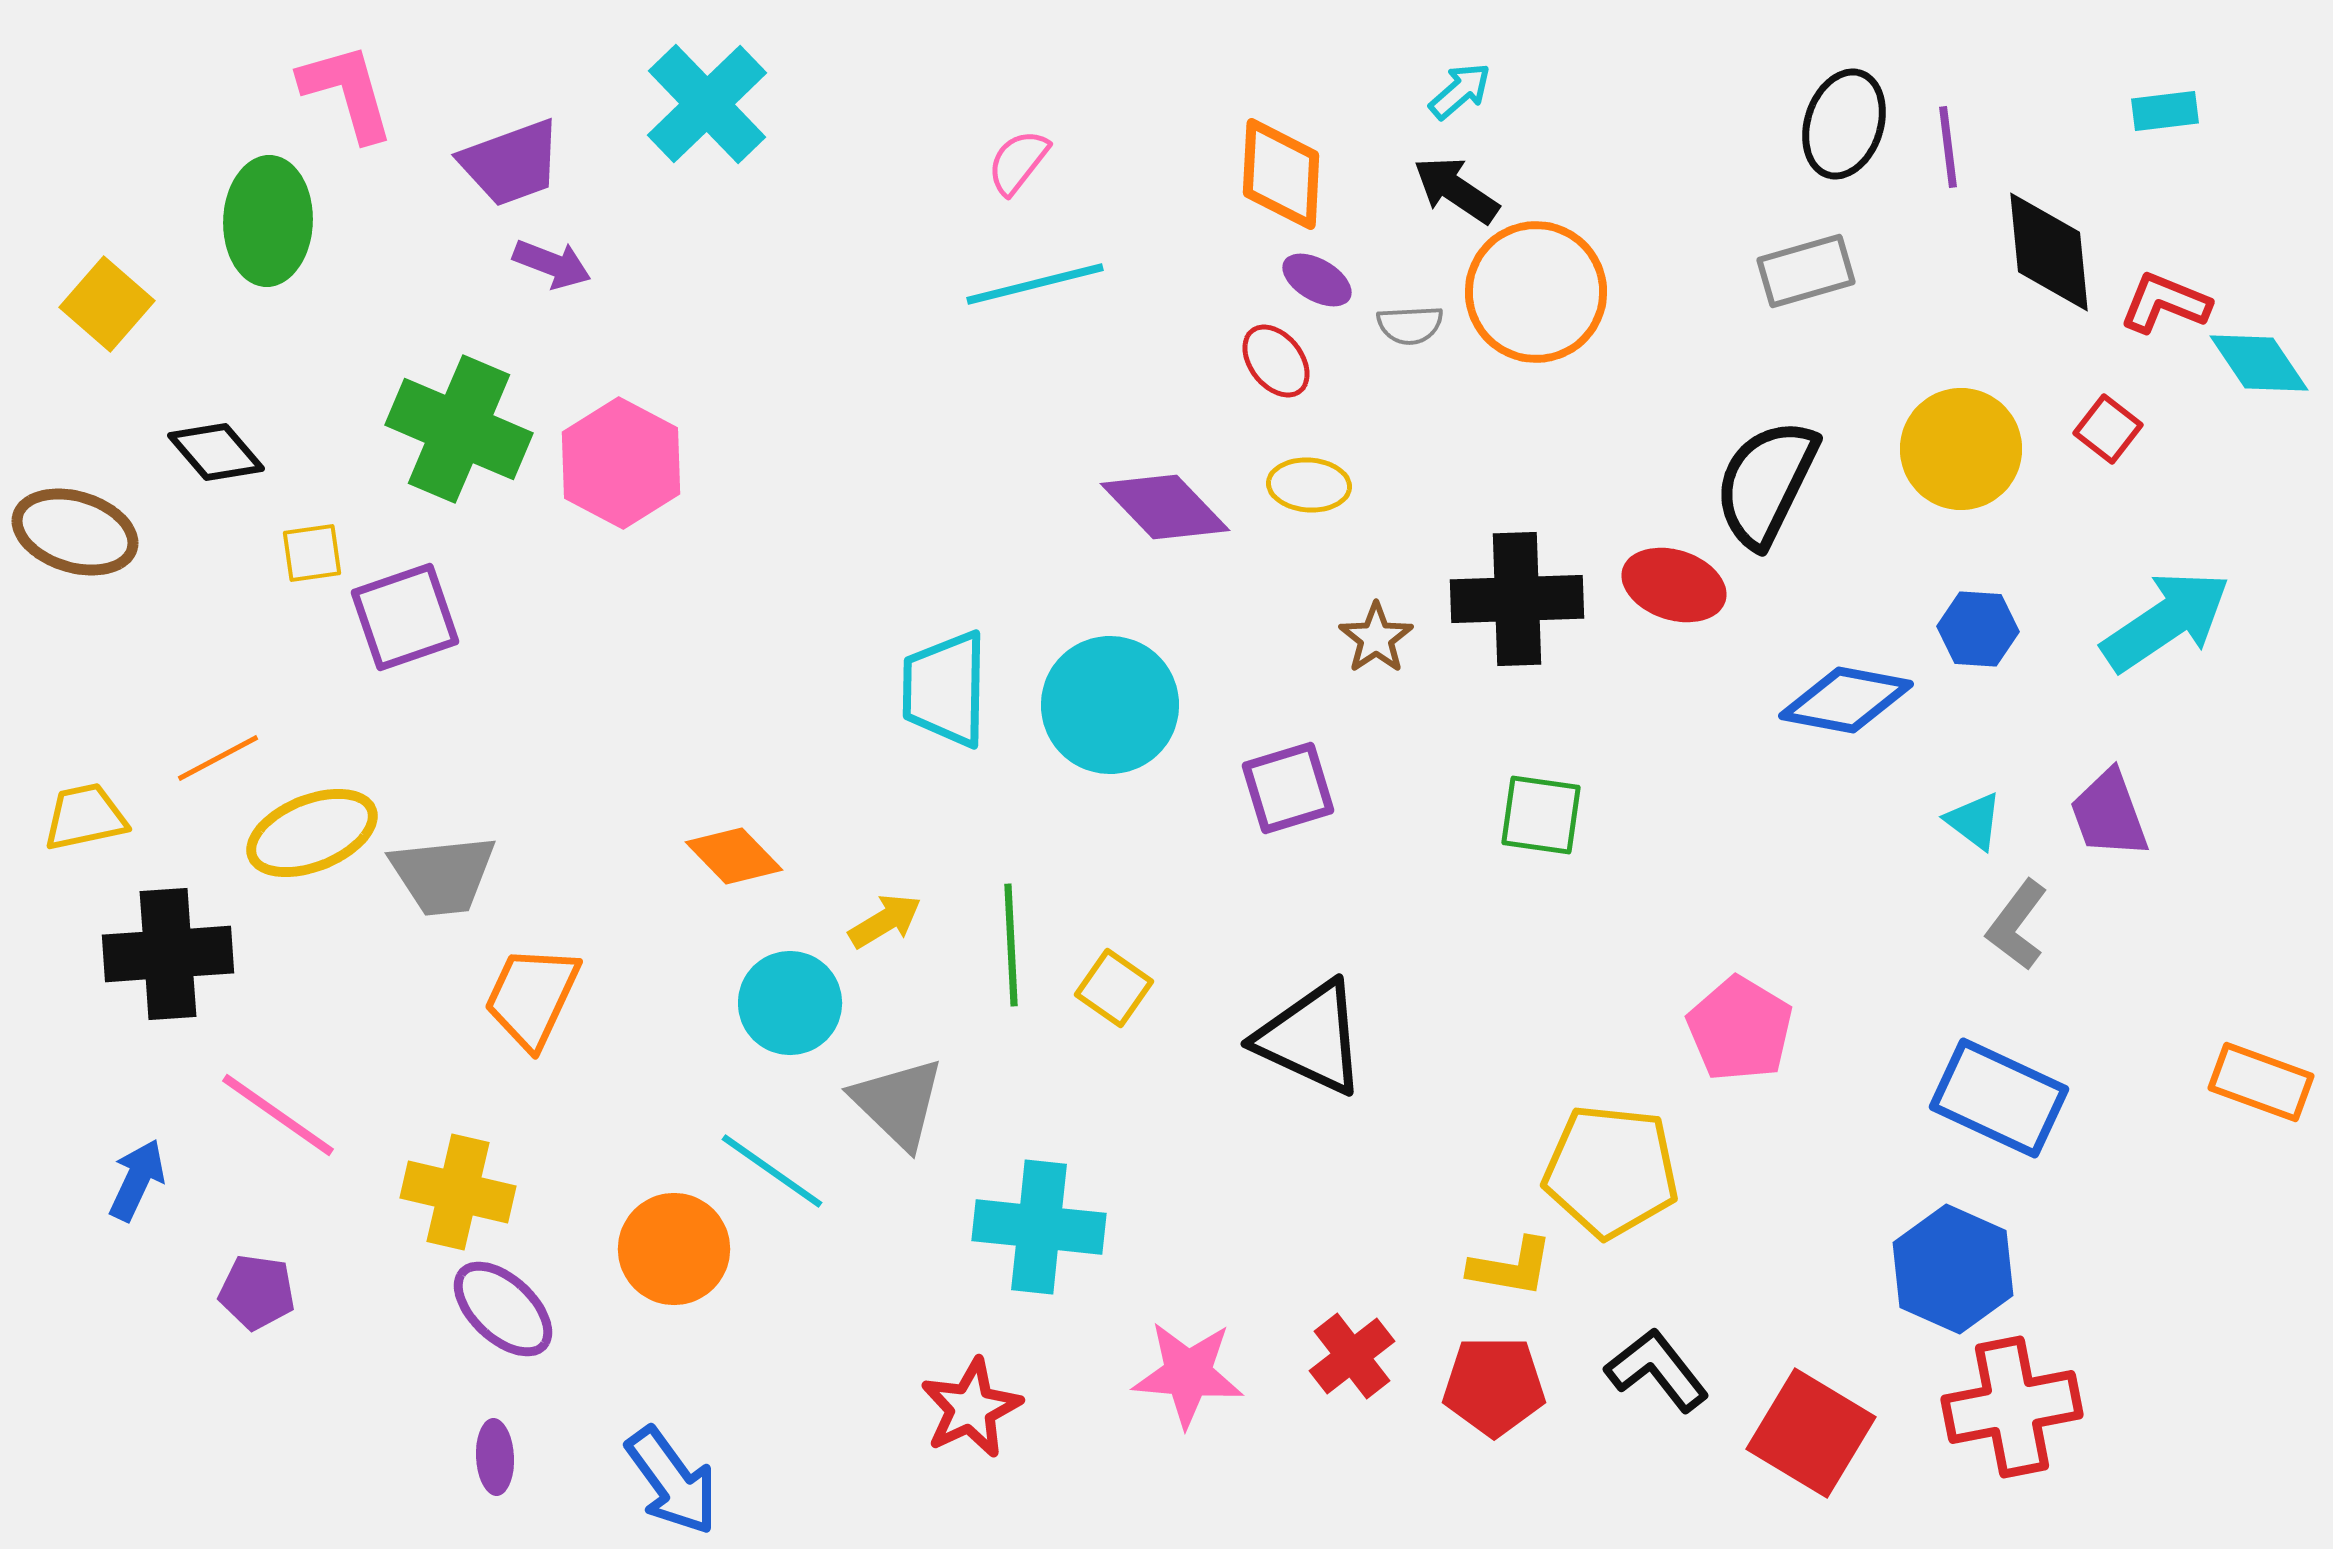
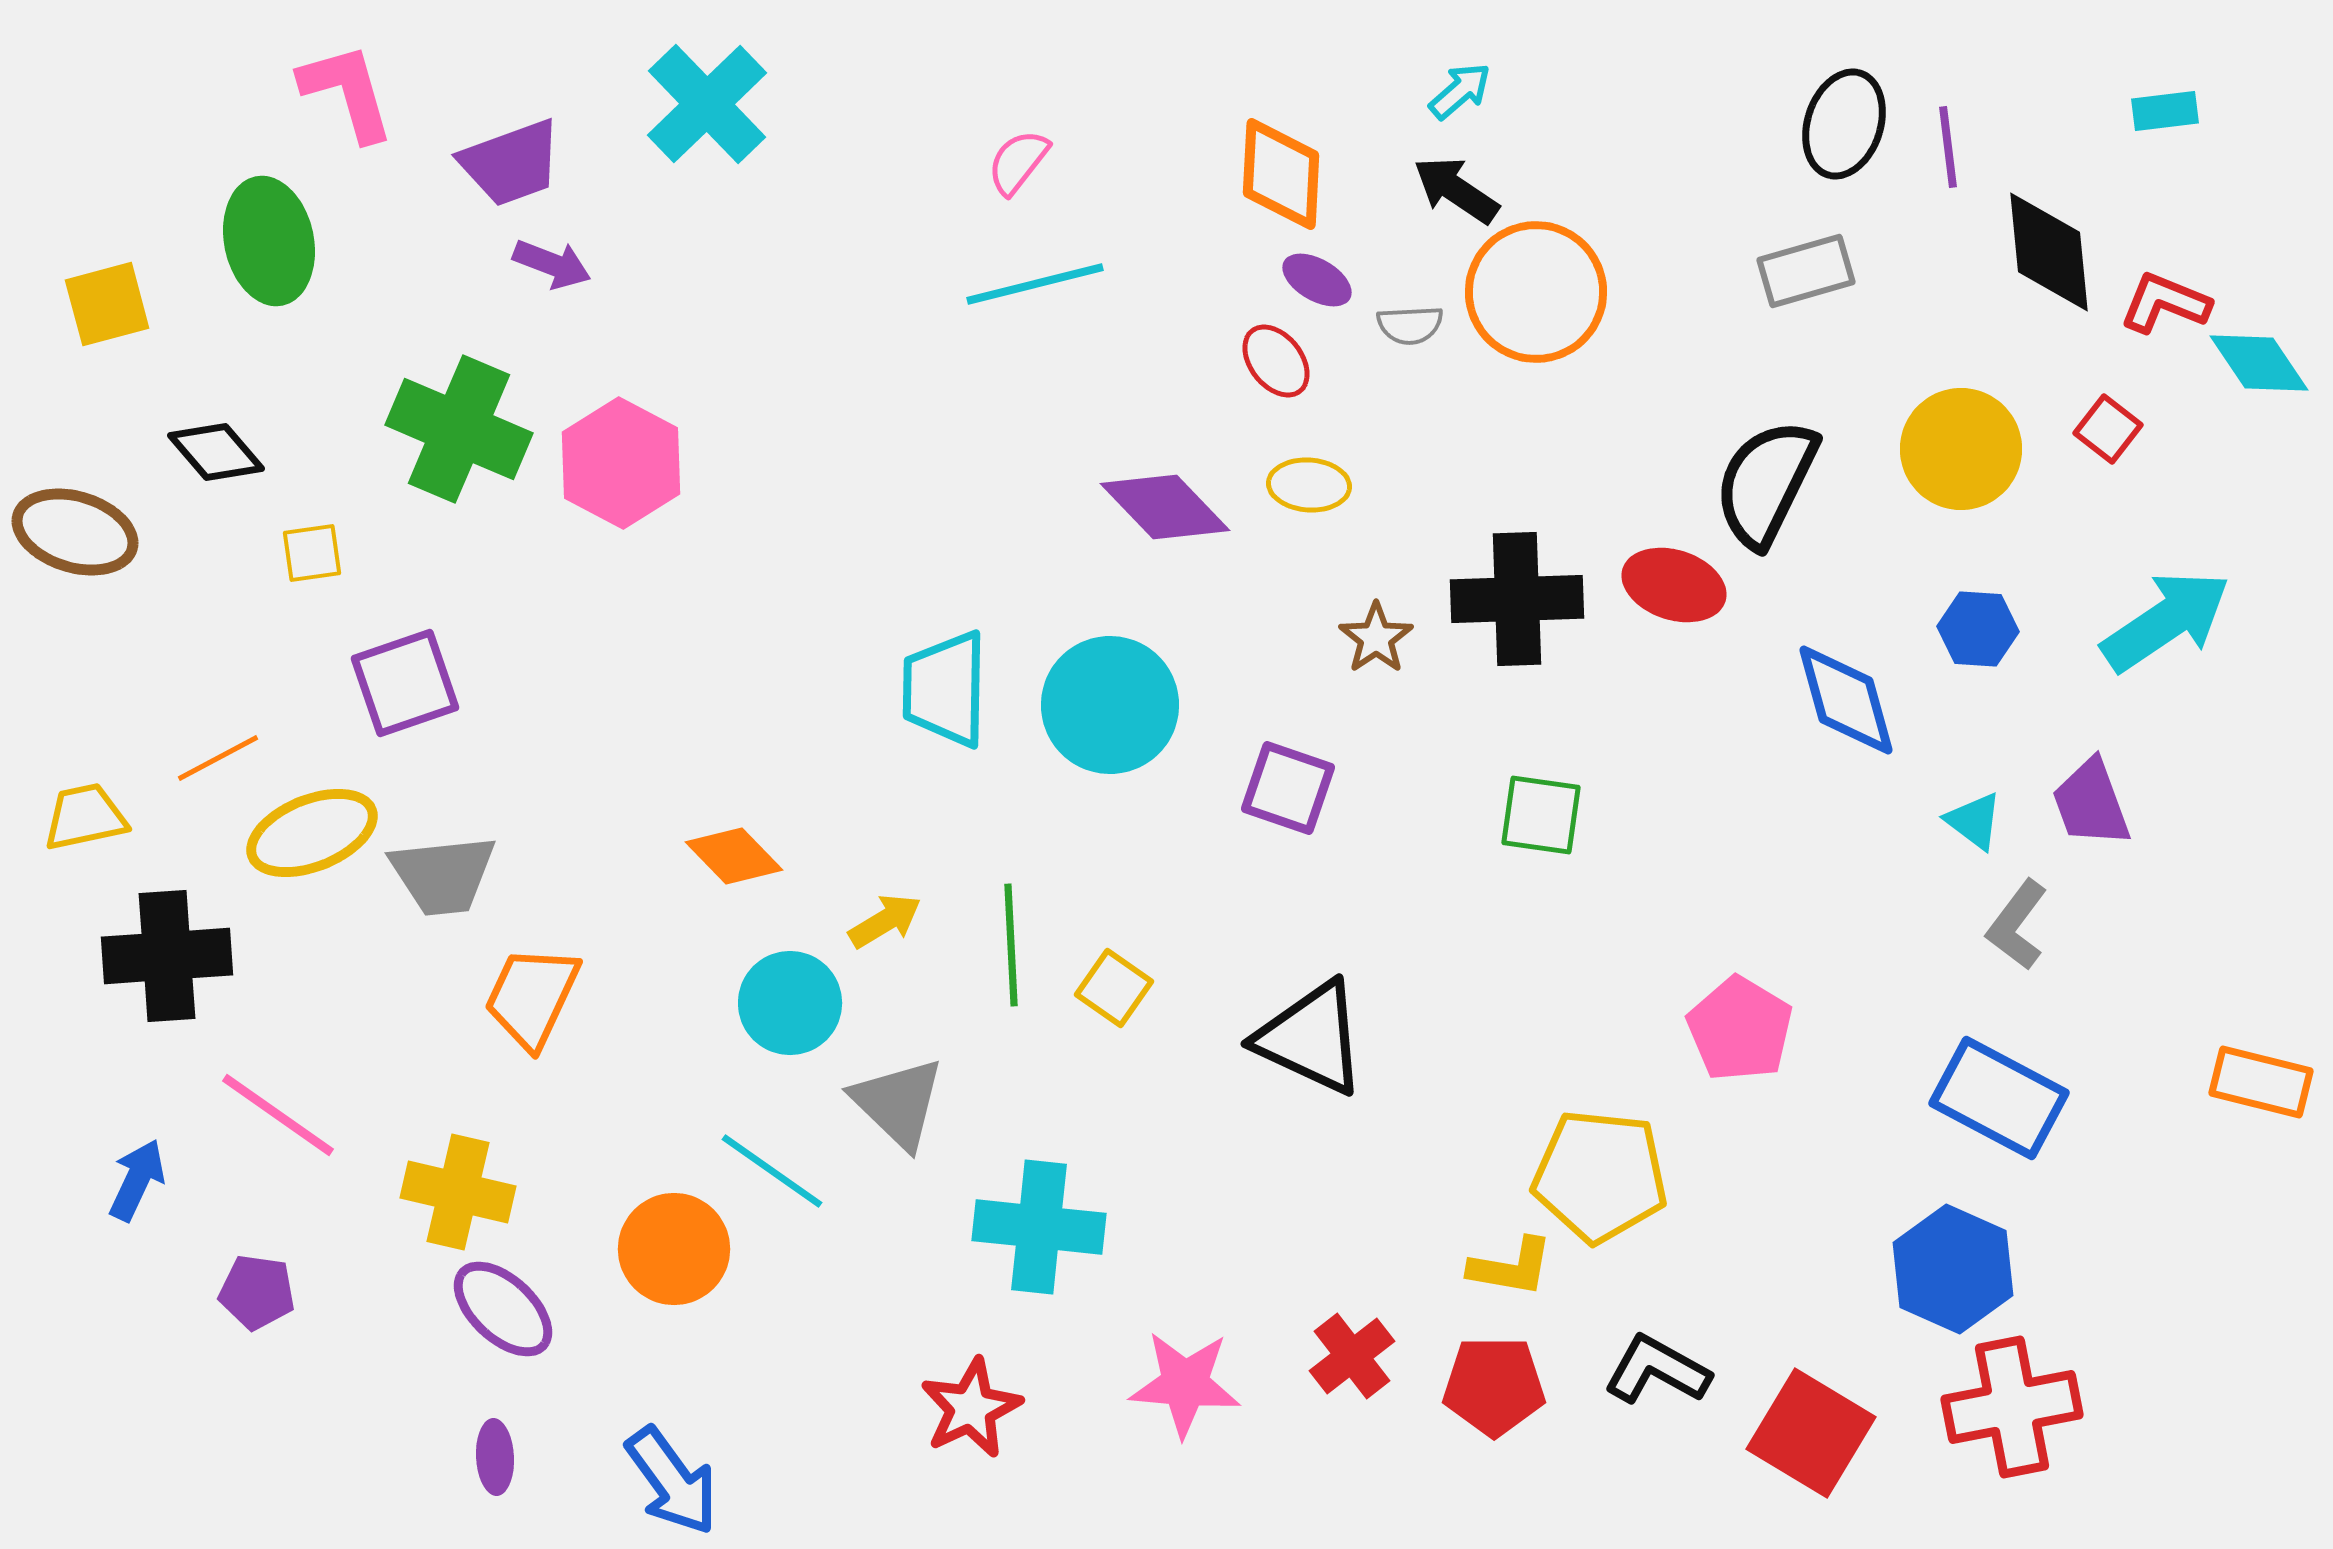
green ellipse at (268, 221): moved 1 px right, 20 px down; rotated 14 degrees counterclockwise
yellow square at (107, 304): rotated 34 degrees clockwise
purple square at (405, 617): moved 66 px down
blue diamond at (1846, 700): rotated 64 degrees clockwise
purple square at (1288, 788): rotated 36 degrees clockwise
purple trapezoid at (2109, 814): moved 18 px left, 11 px up
black cross at (168, 954): moved 1 px left, 2 px down
orange rectangle at (2261, 1082): rotated 6 degrees counterclockwise
blue rectangle at (1999, 1098): rotated 3 degrees clockwise
yellow pentagon at (1611, 1171): moved 11 px left, 5 px down
black L-shape at (1657, 1370): rotated 23 degrees counterclockwise
pink star at (1188, 1374): moved 3 px left, 10 px down
